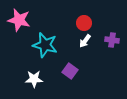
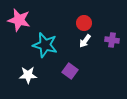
white star: moved 6 px left, 4 px up
